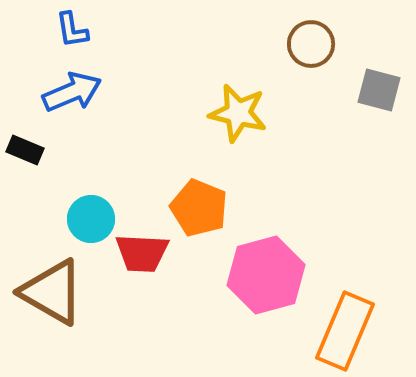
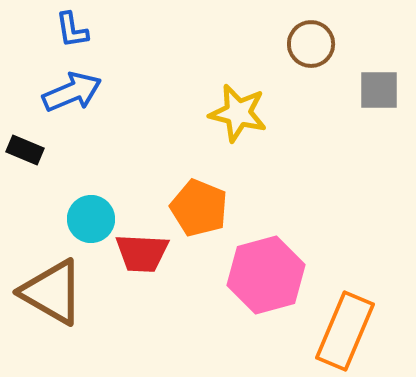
gray square: rotated 15 degrees counterclockwise
